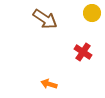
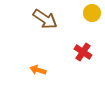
orange arrow: moved 11 px left, 14 px up
